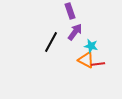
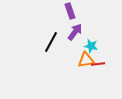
orange triangle: rotated 36 degrees counterclockwise
